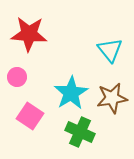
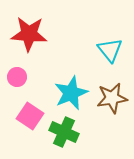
cyan star: rotated 8 degrees clockwise
green cross: moved 16 px left
